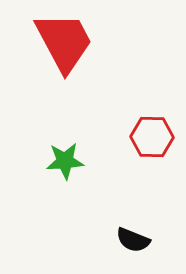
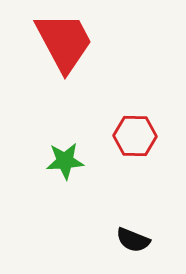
red hexagon: moved 17 px left, 1 px up
